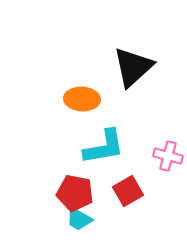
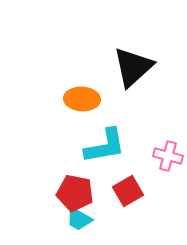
cyan L-shape: moved 1 px right, 1 px up
